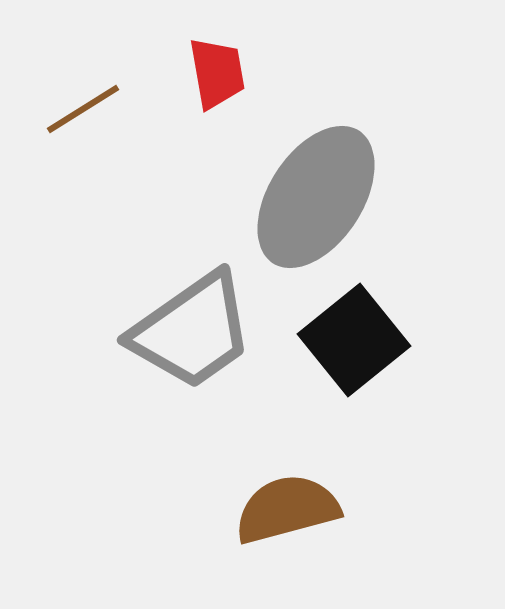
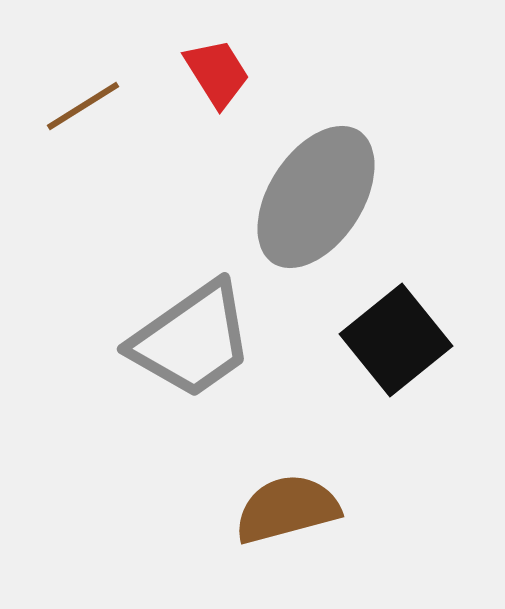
red trapezoid: rotated 22 degrees counterclockwise
brown line: moved 3 px up
gray trapezoid: moved 9 px down
black square: moved 42 px right
